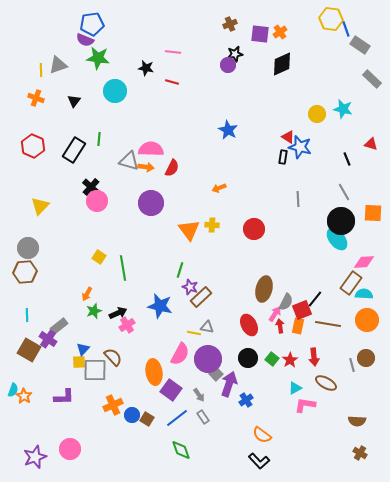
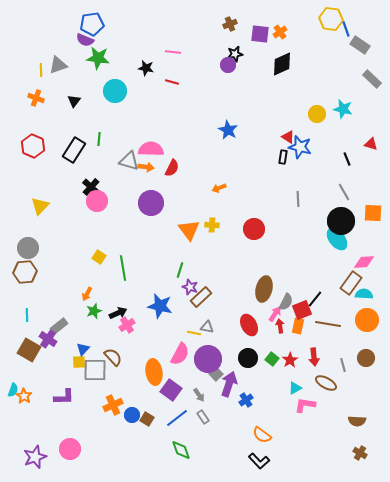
gray line at (352, 365): moved 9 px left
